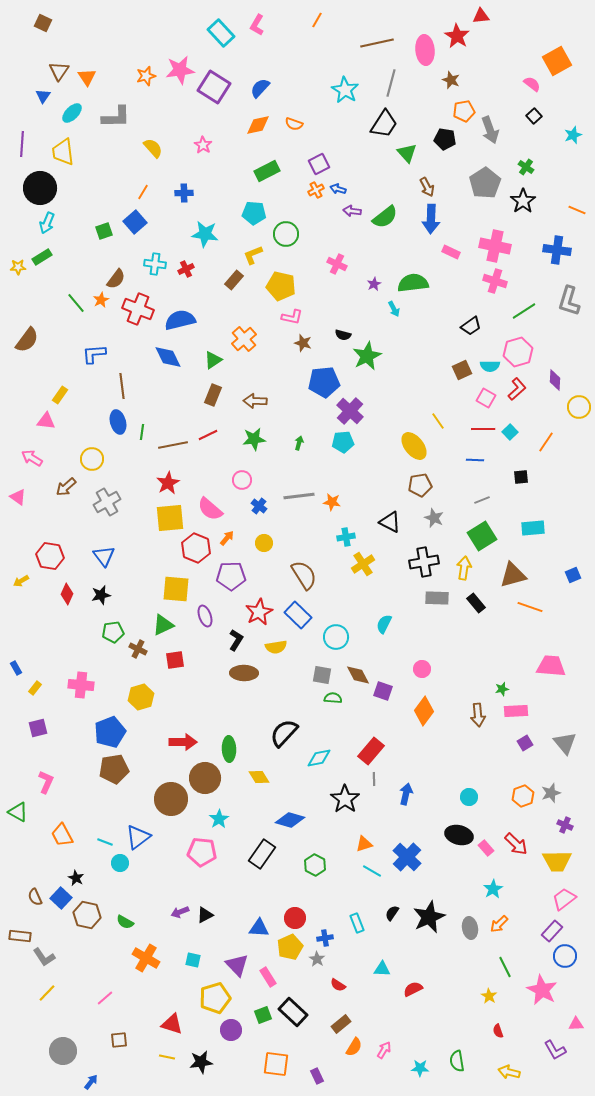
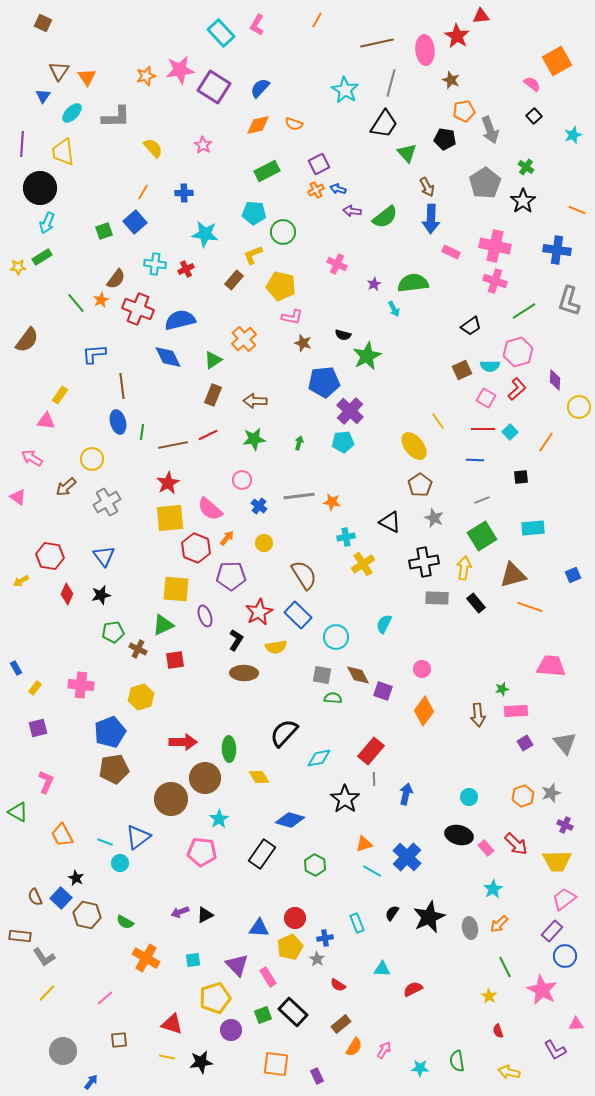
green circle at (286, 234): moved 3 px left, 2 px up
brown pentagon at (420, 485): rotated 25 degrees counterclockwise
cyan square at (193, 960): rotated 21 degrees counterclockwise
